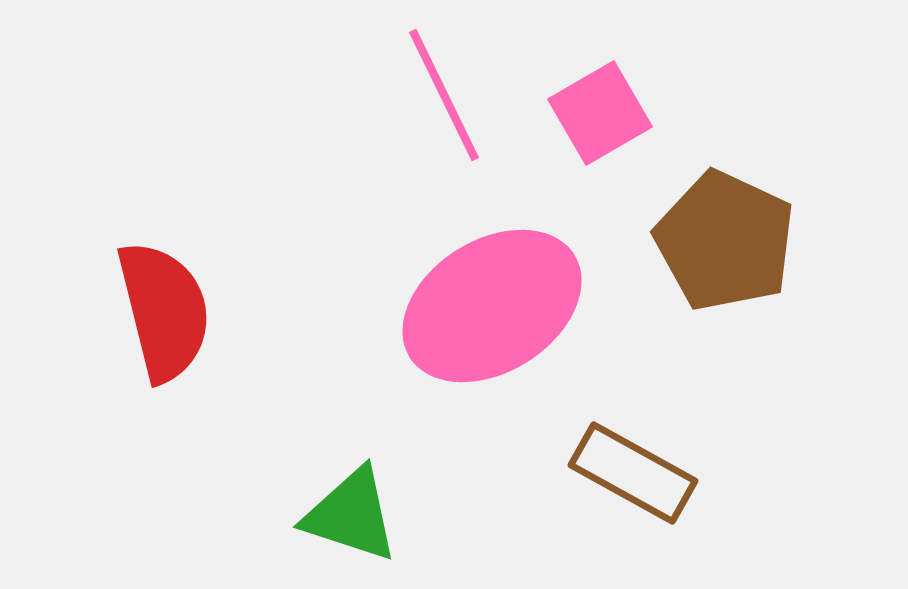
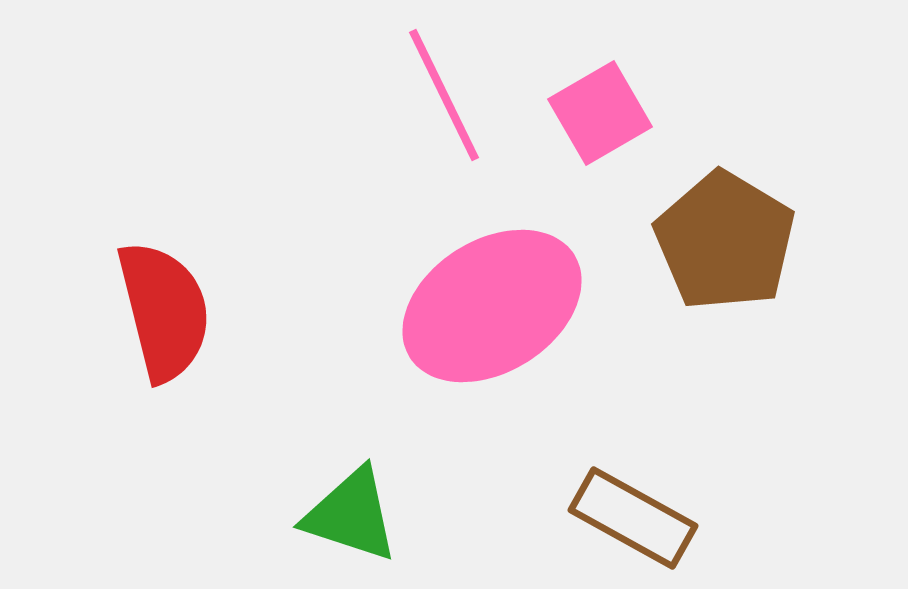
brown pentagon: rotated 6 degrees clockwise
brown rectangle: moved 45 px down
